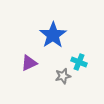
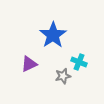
purple triangle: moved 1 px down
